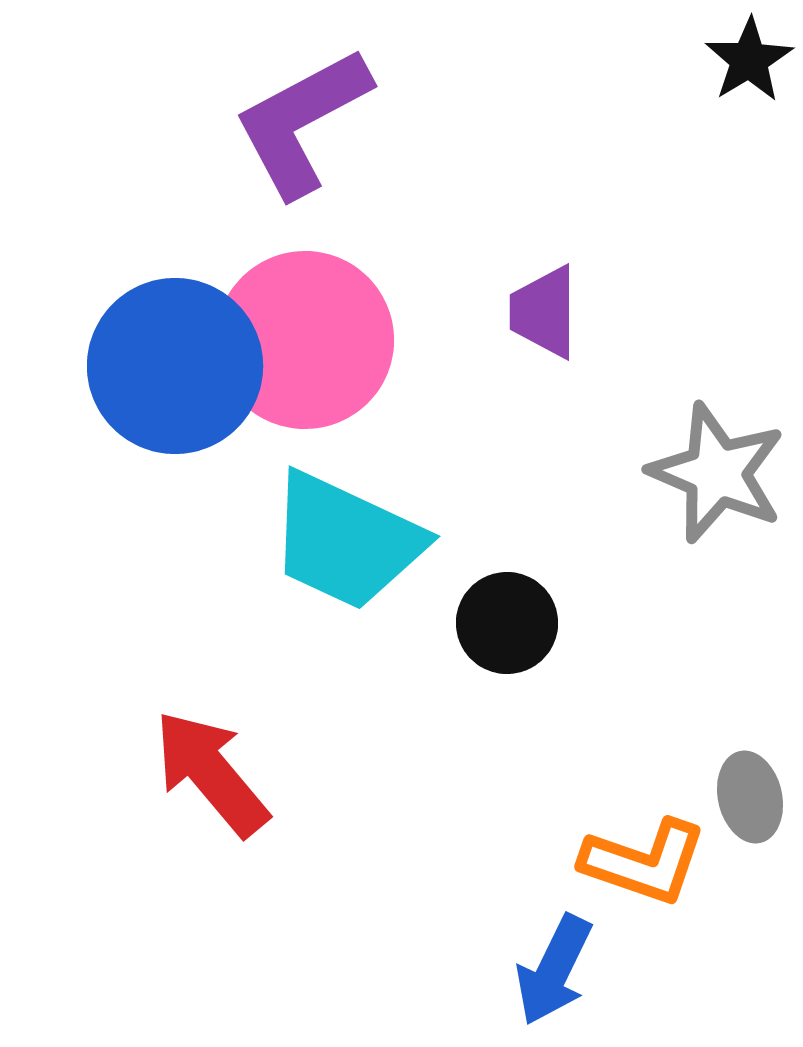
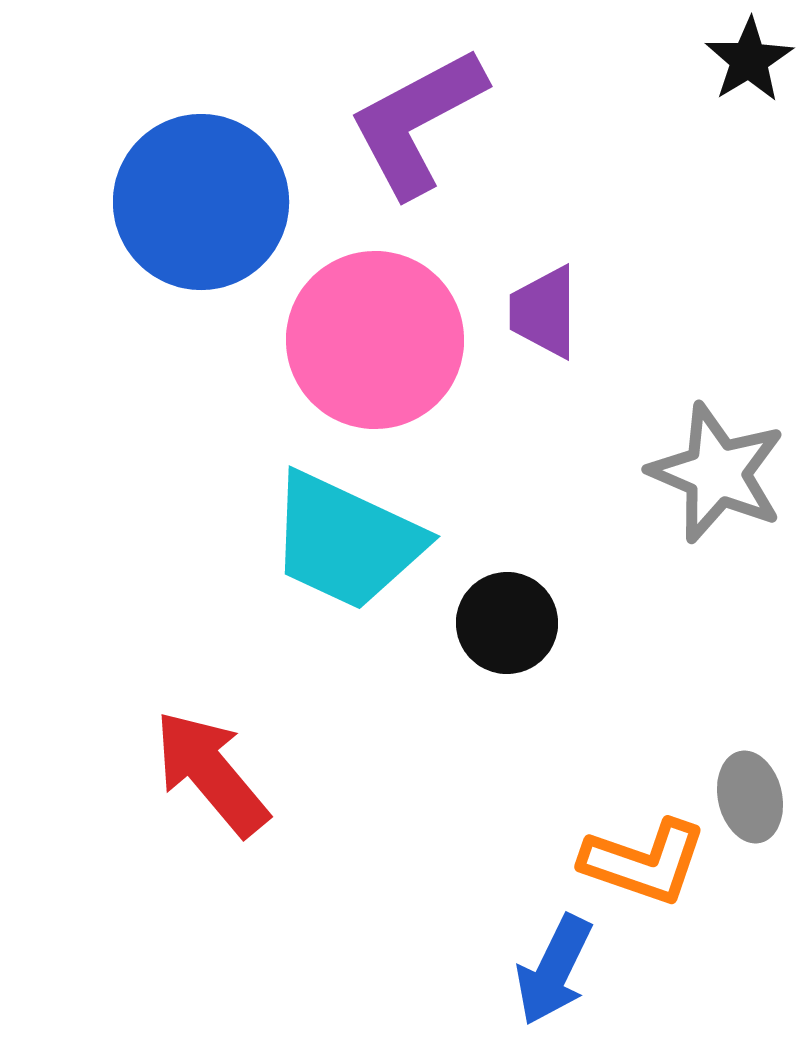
purple L-shape: moved 115 px right
pink circle: moved 70 px right
blue circle: moved 26 px right, 164 px up
